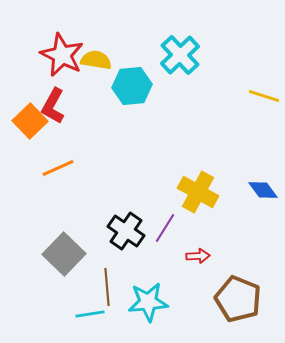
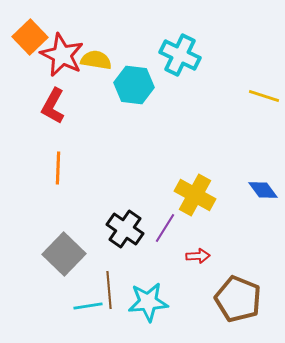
cyan cross: rotated 21 degrees counterclockwise
cyan hexagon: moved 2 px right, 1 px up; rotated 12 degrees clockwise
orange square: moved 84 px up
orange line: rotated 64 degrees counterclockwise
yellow cross: moved 3 px left, 3 px down
black cross: moved 1 px left, 2 px up
brown line: moved 2 px right, 3 px down
cyan line: moved 2 px left, 8 px up
